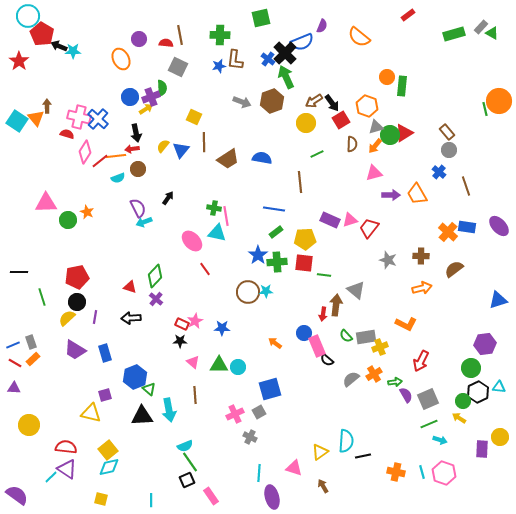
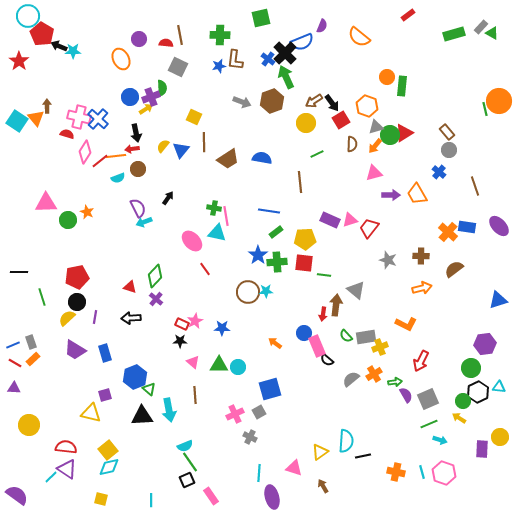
brown line at (466, 186): moved 9 px right
blue line at (274, 209): moved 5 px left, 2 px down
